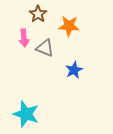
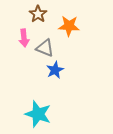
blue star: moved 19 px left
cyan star: moved 12 px right
